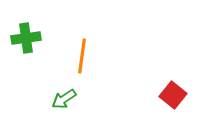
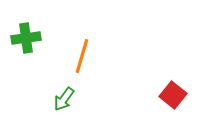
orange line: rotated 8 degrees clockwise
green arrow: rotated 20 degrees counterclockwise
